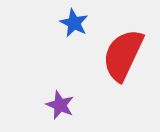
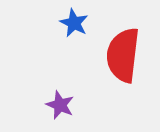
red semicircle: rotated 18 degrees counterclockwise
